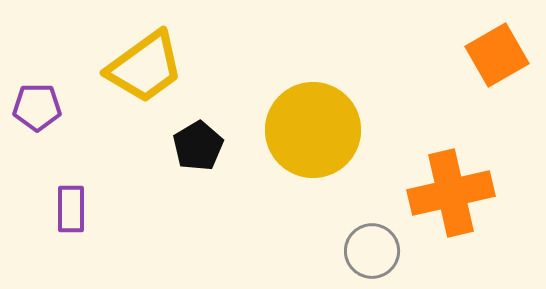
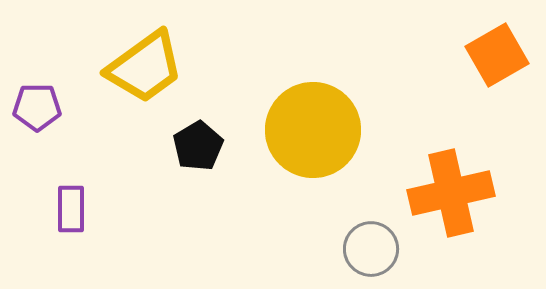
gray circle: moved 1 px left, 2 px up
